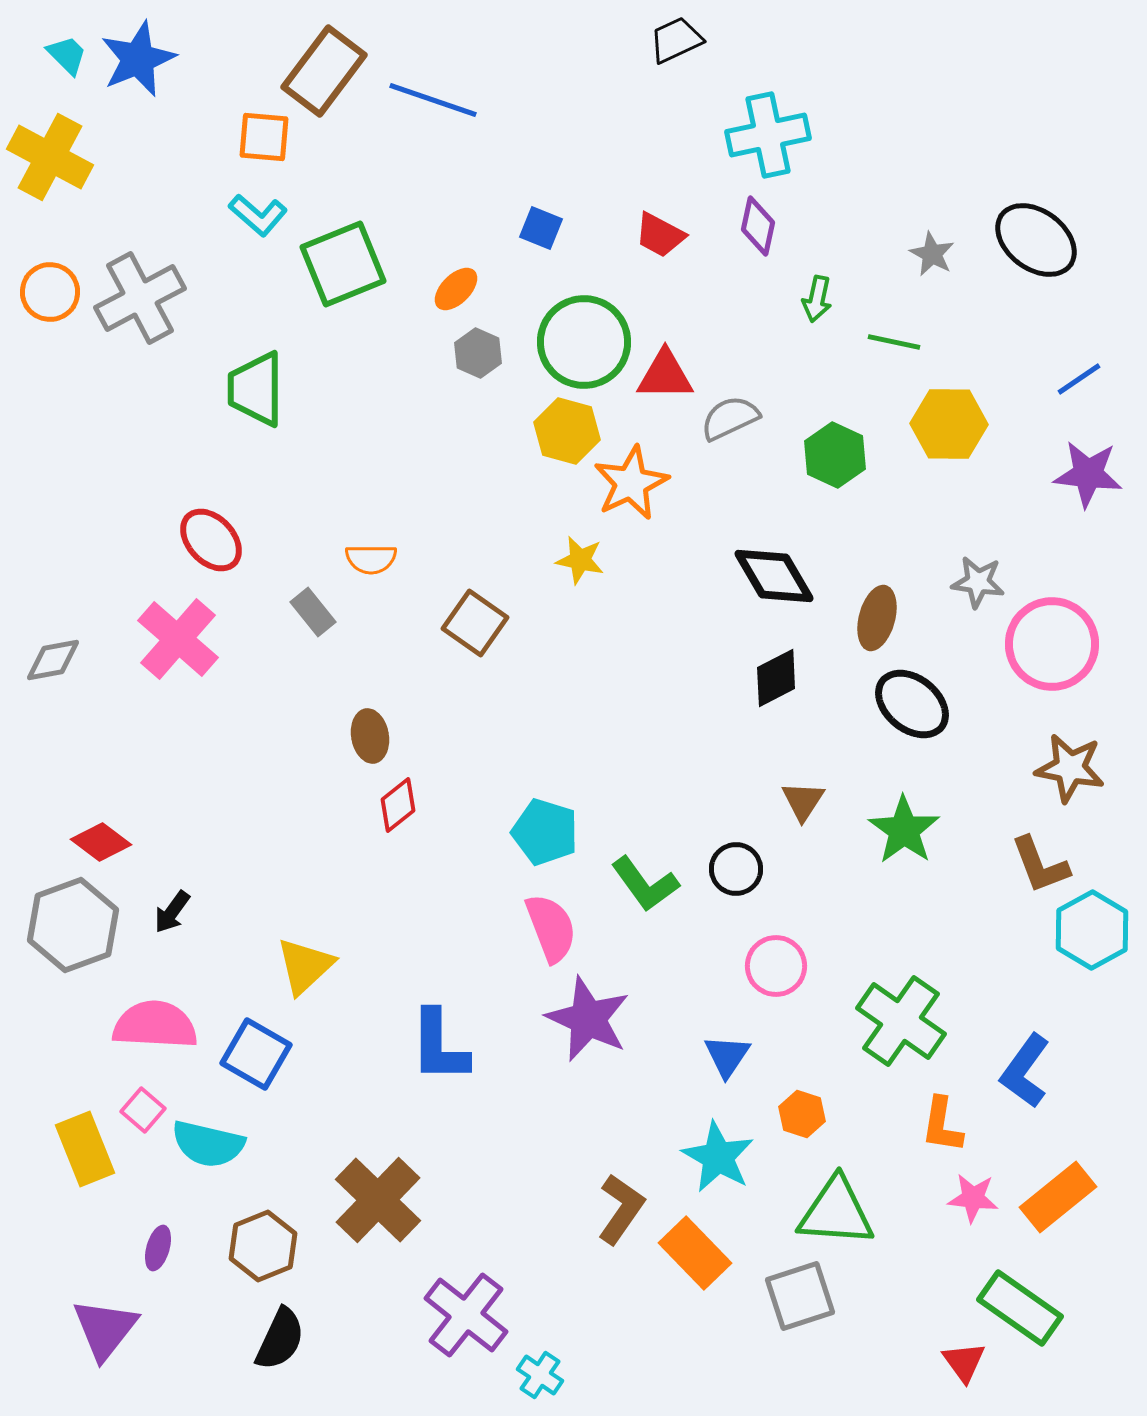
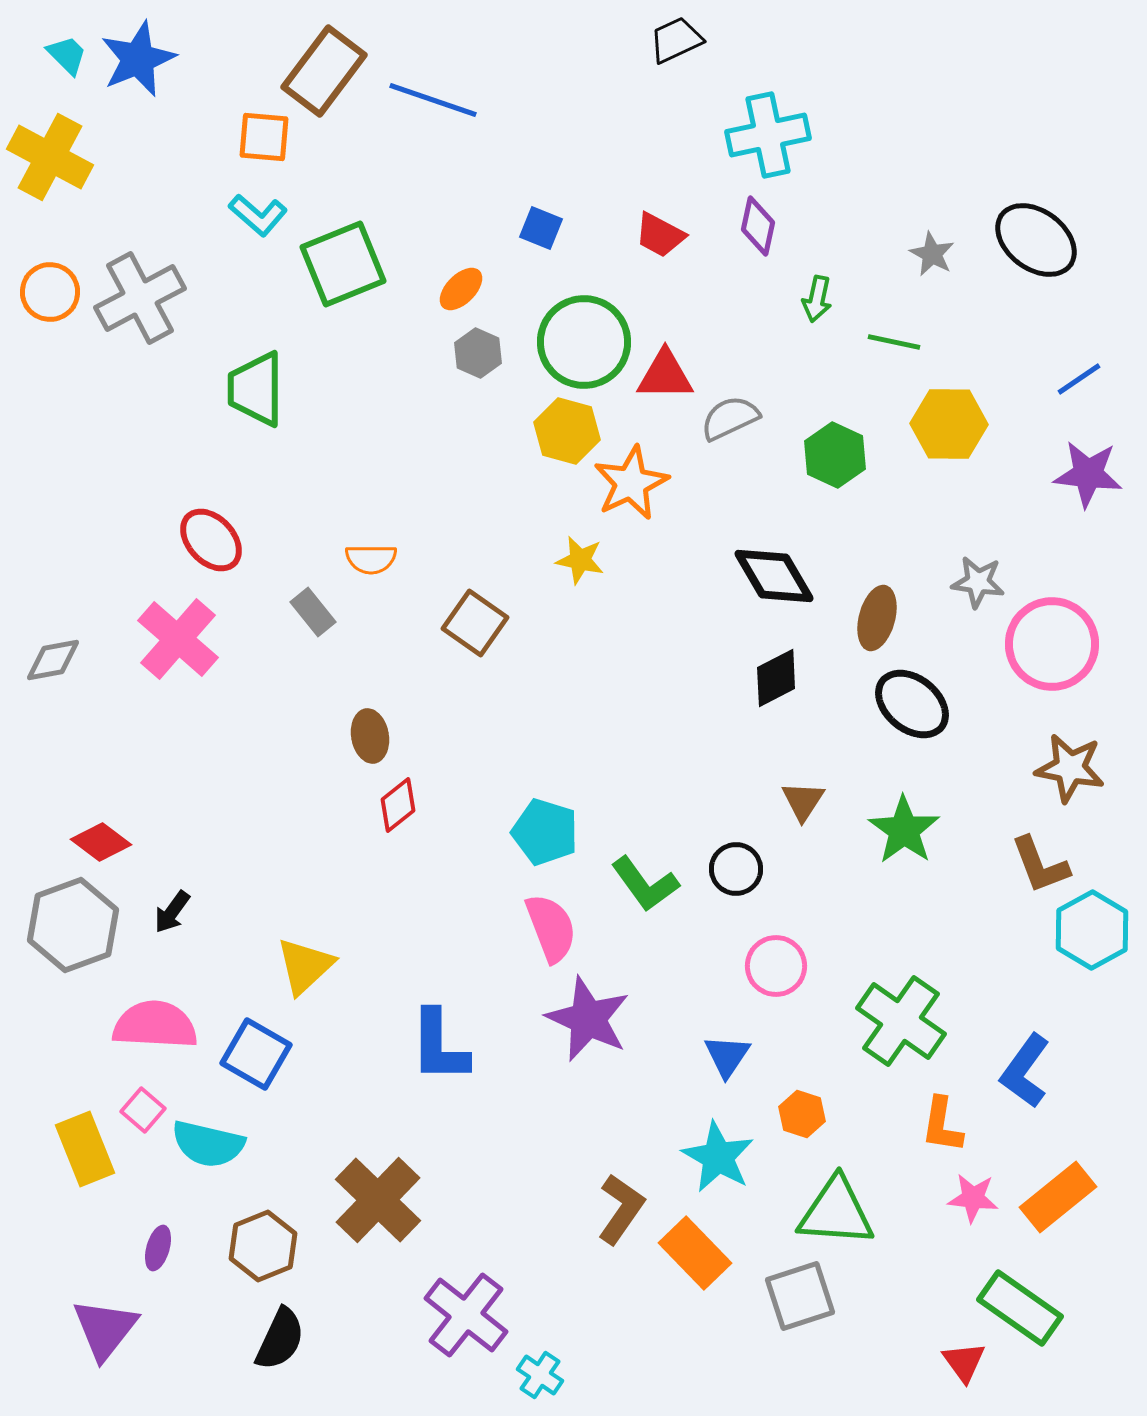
orange ellipse at (456, 289): moved 5 px right
